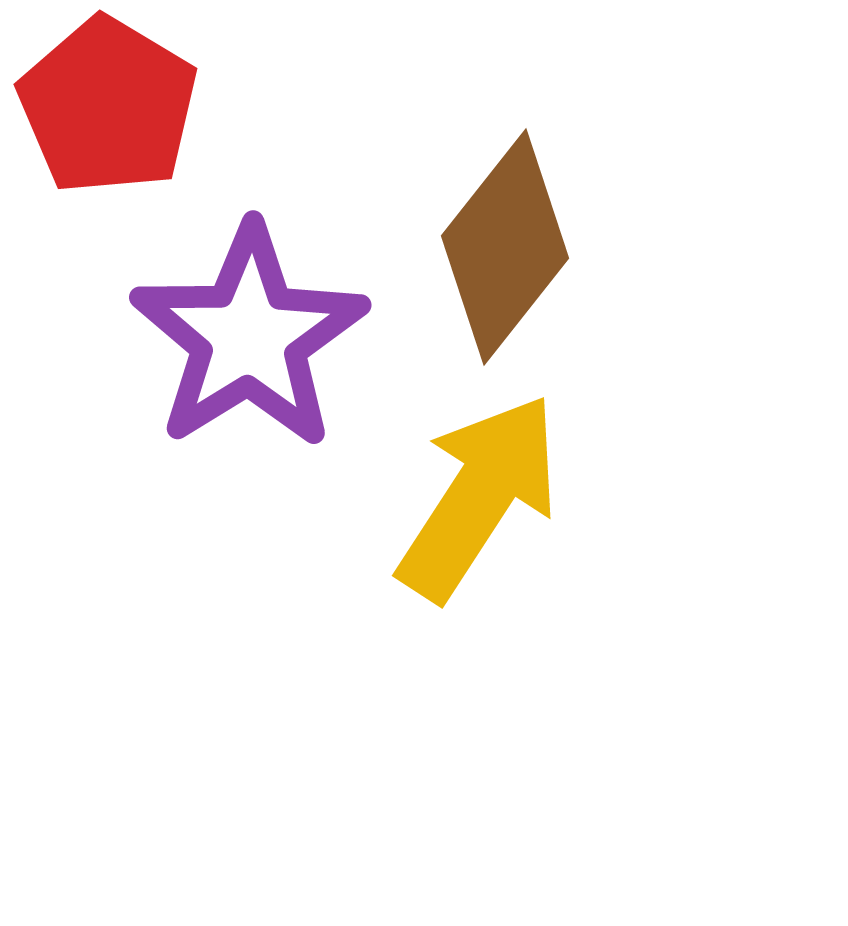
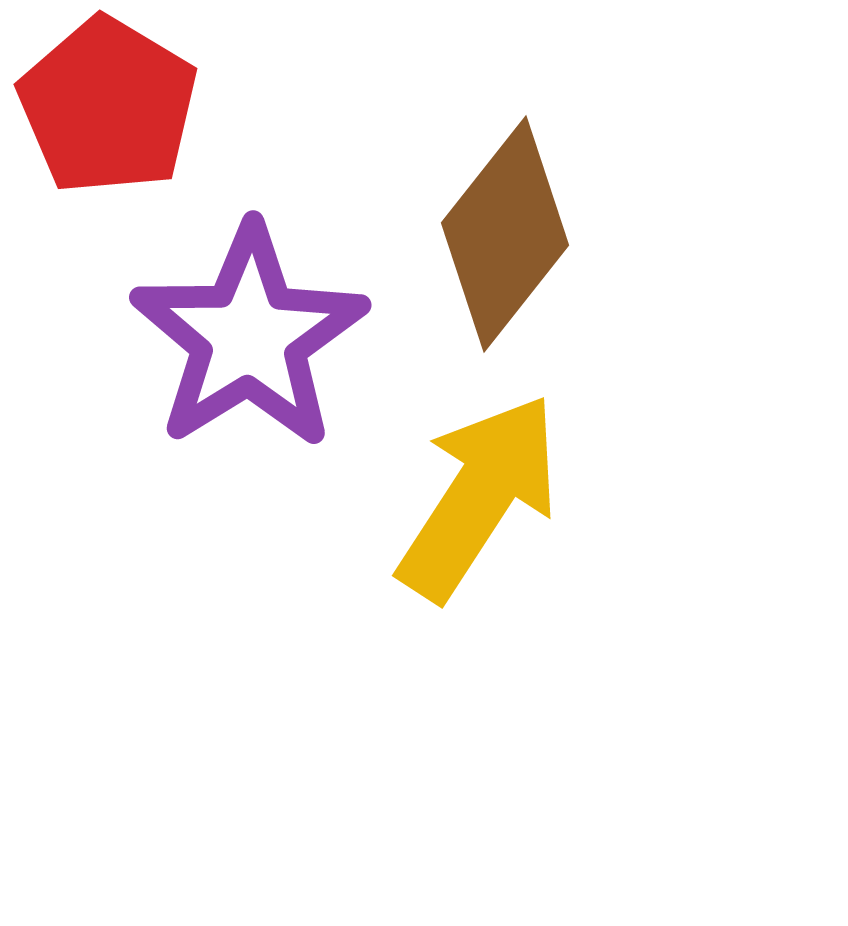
brown diamond: moved 13 px up
